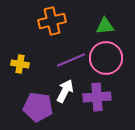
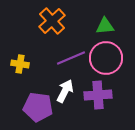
orange cross: rotated 28 degrees counterclockwise
purple line: moved 2 px up
purple cross: moved 1 px right, 2 px up
